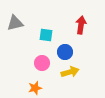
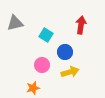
cyan square: rotated 24 degrees clockwise
pink circle: moved 2 px down
orange star: moved 2 px left
